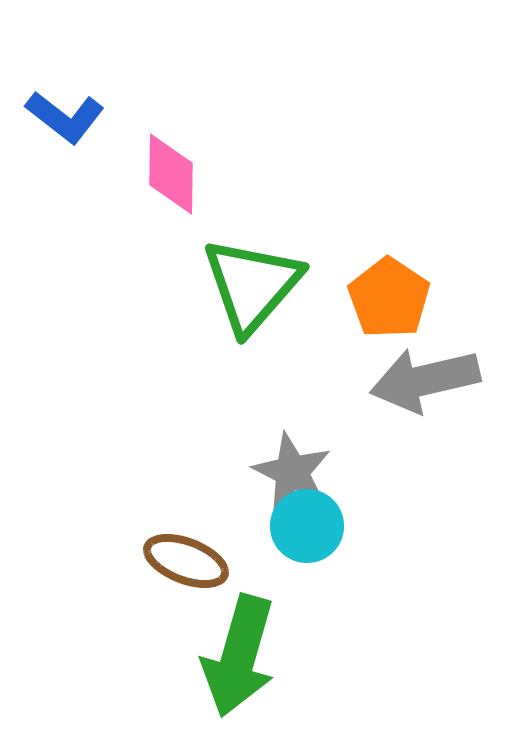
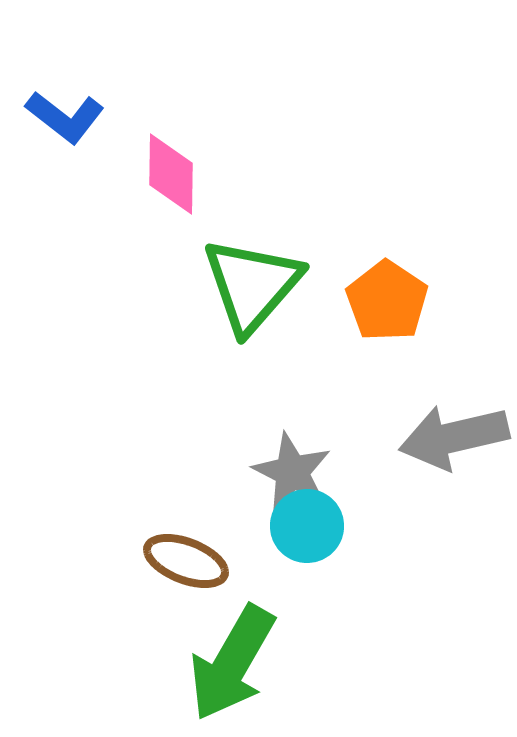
orange pentagon: moved 2 px left, 3 px down
gray arrow: moved 29 px right, 57 px down
green arrow: moved 7 px left, 7 px down; rotated 14 degrees clockwise
